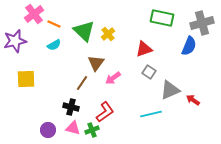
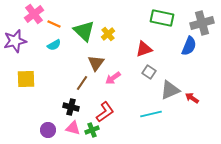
red arrow: moved 1 px left, 2 px up
